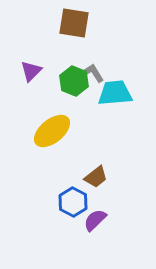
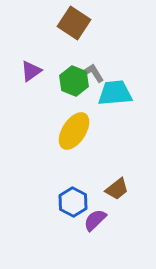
brown square: rotated 24 degrees clockwise
purple triangle: rotated 10 degrees clockwise
yellow ellipse: moved 22 px right; rotated 18 degrees counterclockwise
brown trapezoid: moved 21 px right, 12 px down
